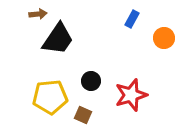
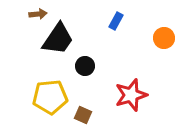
blue rectangle: moved 16 px left, 2 px down
black circle: moved 6 px left, 15 px up
